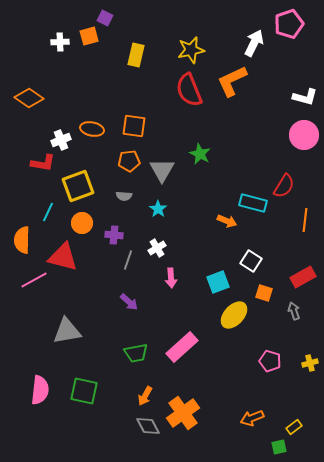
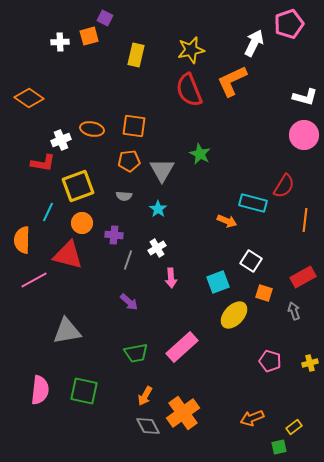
red triangle at (63, 257): moved 5 px right, 2 px up
